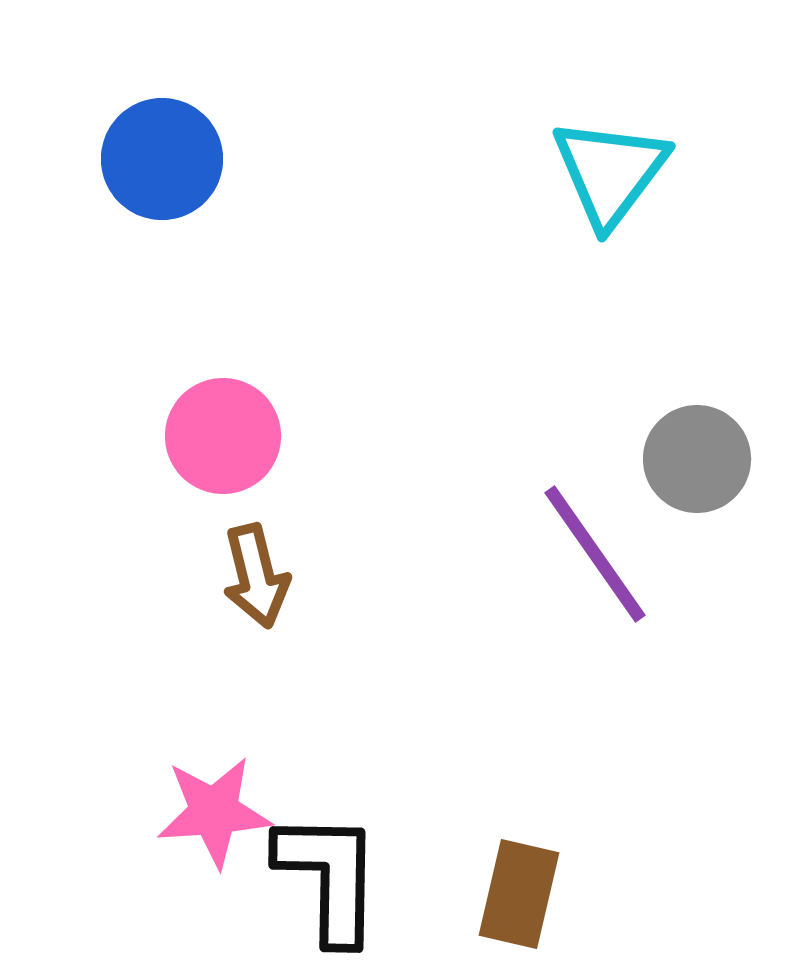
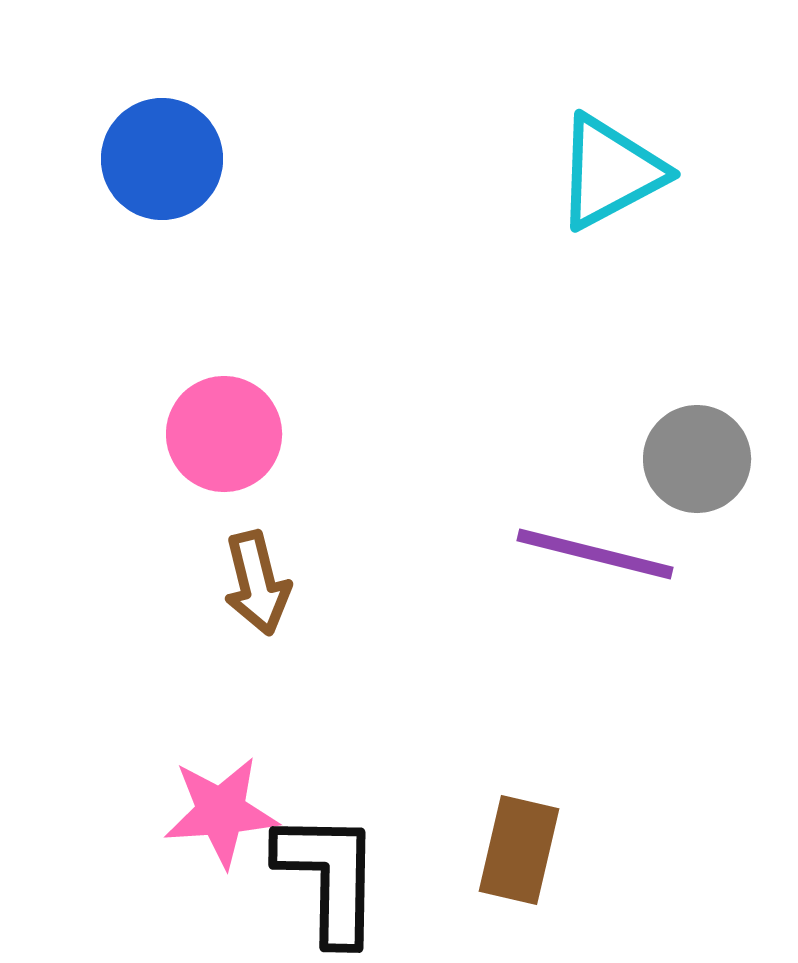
cyan triangle: rotated 25 degrees clockwise
pink circle: moved 1 px right, 2 px up
purple line: rotated 41 degrees counterclockwise
brown arrow: moved 1 px right, 7 px down
pink star: moved 7 px right
brown rectangle: moved 44 px up
